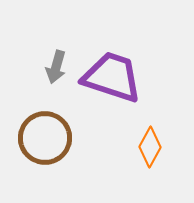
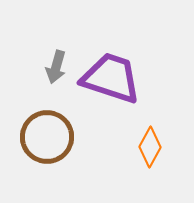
purple trapezoid: moved 1 px left, 1 px down
brown circle: moved 2 px right, 1 px up
